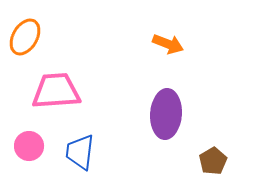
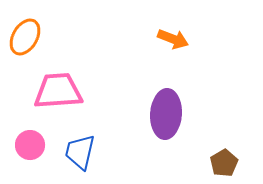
orange arrow: moved 5 px right, 5 px up
pink trapezoid: moved 2 px right
pink circle: moved 1 px right, 1 px up
blue trapezoid: rotated 6 degrees clockwise
brown pentagon: moved 11 px right, 2 px down
